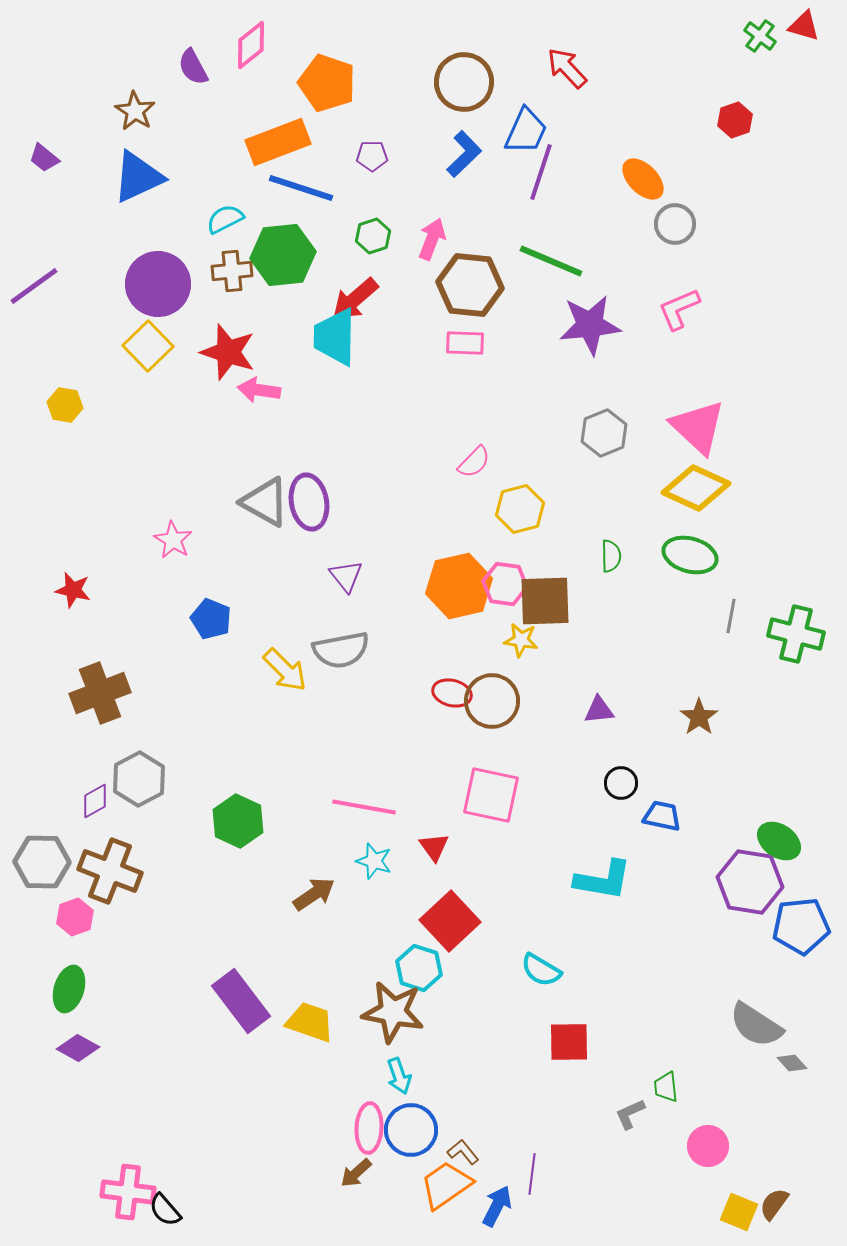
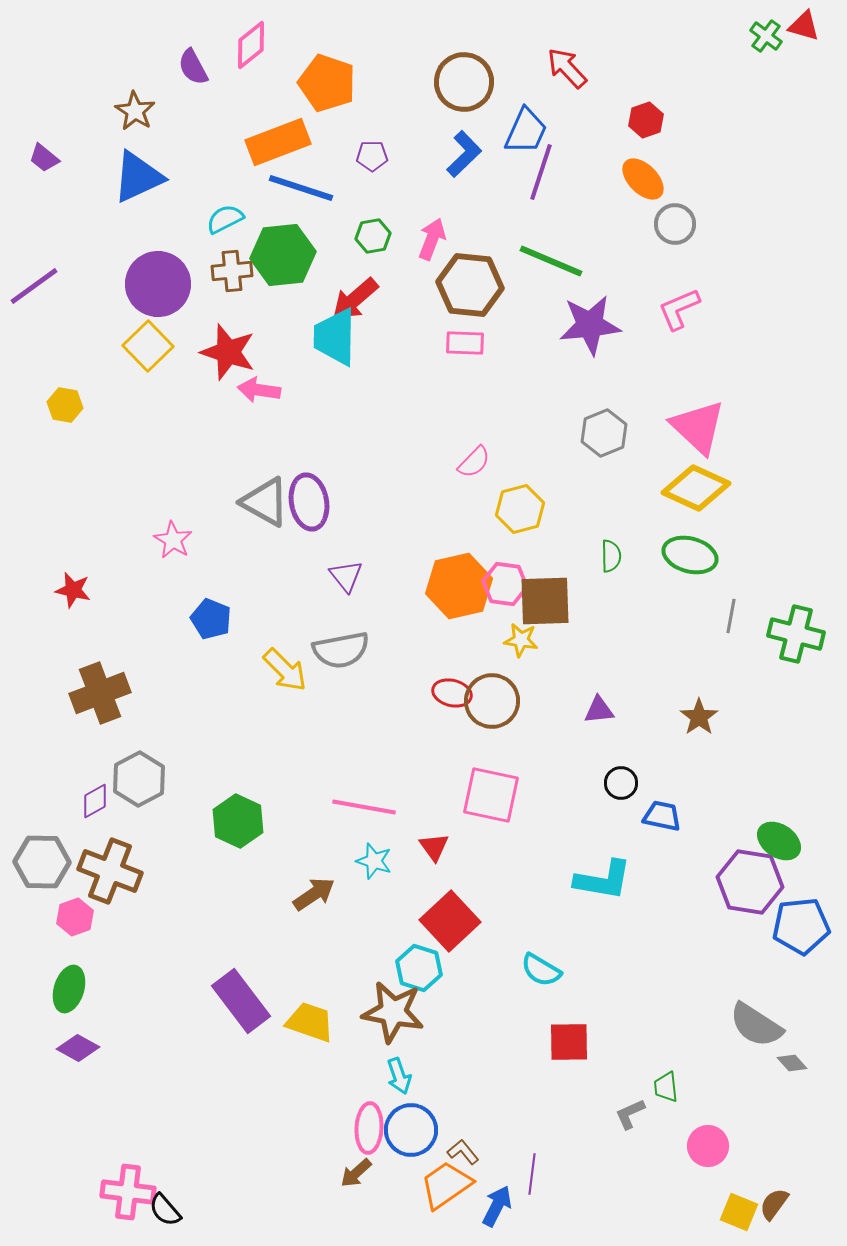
green cross at (760, 36): moved 6 px right
red hexagon at (735, 120): moved 89 px left
green hexagon at (373, 236): rotated 8 degrees clockwise
